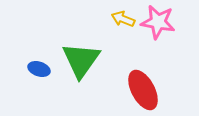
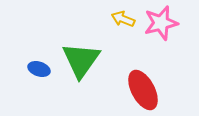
pink star: moved 3 px right, 1 px down; rotated 24 degrees counterclockwise
